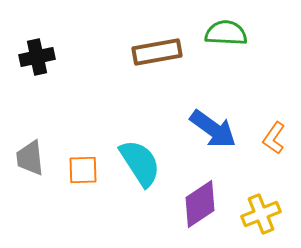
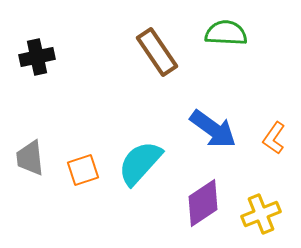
brown rectangle: rotated 66 degrees clockwise
cyan semicircle: rotated 105 degrees counterclockwise
orange square: rotated 16 degrees counterclockwise
purple diamond: moved 3 px right, 1 px up
